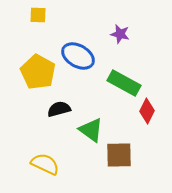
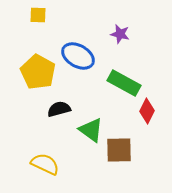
brown square: moved 5 px up
